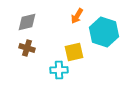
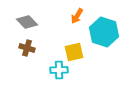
gray diamond: rotated 60 degrees clockwise
